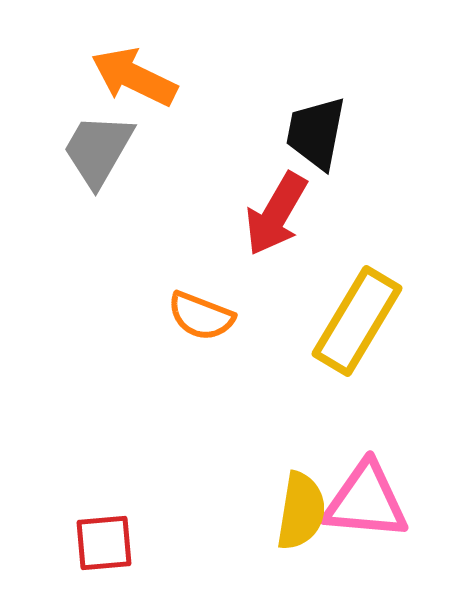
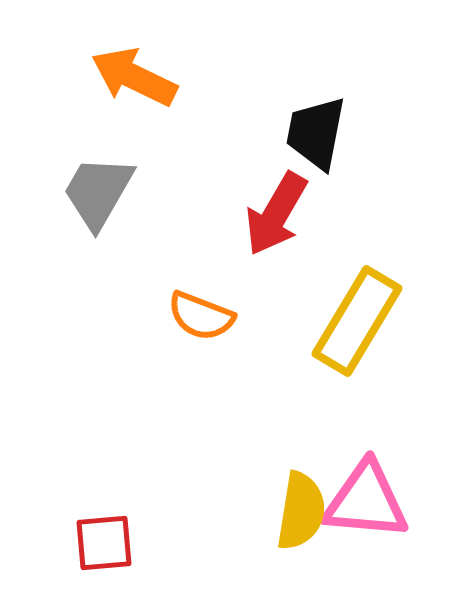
gray trapezoid: moved 42 px down
